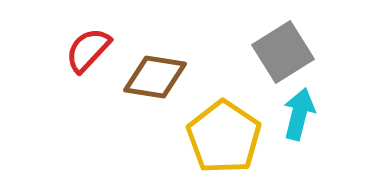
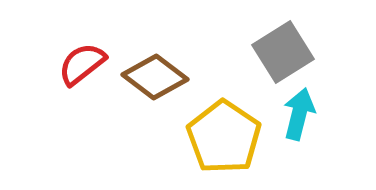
red semicircle: moved 6 px left, 14 px down; rotated 9 degrees clockwise
brown diamond: rotated 28 degrees clockwise
